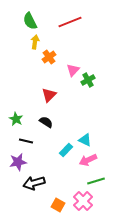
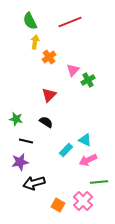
green star: rotated 16 degrees counterclockwise
purple star: moved 2 px right
green line: moved 3 px right, 1 px down; rotated 12 degrees clockwise
